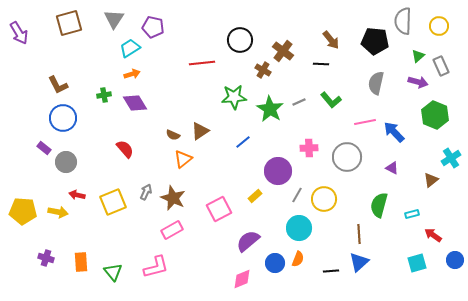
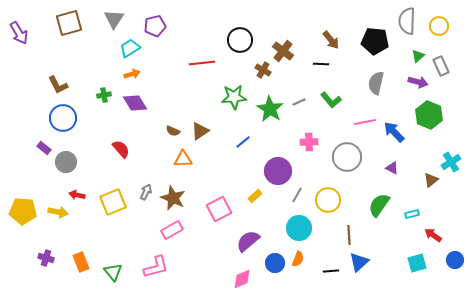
gray semicircle at (403, 21): moved 4 px right
purple pentagon at (153, 27): moved 2 px right, 1 px up; rotated 25 degrees counterclockwise
green hexagon at (435, 115): moved 6 px left
brown semicircle at (173, 135): moved 4 px up
pink cross at (309, 148): moved 6 px up
red semicircle at (125, 149): moved 4 px left
cyan cross at (451, 158): moved 4 px down
orange triangle at (183, 159): rotated 36 degrees clockwise
yellow circle at (324, 199): moved 4 px right, 1 px down
green semicircle at (379, 205): rotated 20 degrees clockwise
brown line at (359, 234): moved 10 px left, 1 px down
orange rectangle at (81, 262): rotated 18 degrees counterclockwise
